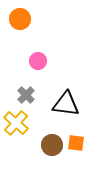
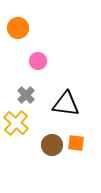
orange circle: moved 2 px left, 9 px down
